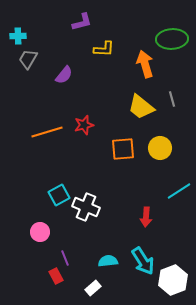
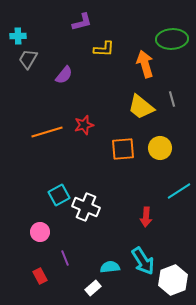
cyan semicircle: moved 2 px right, 6 px down
red rectangle: moved 16 px left
